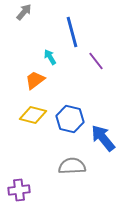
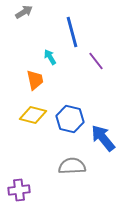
gray arrow: rotated 18 degrees clockwise
orange trapezoid: rotated 115 degrees clockwise
